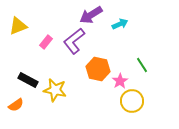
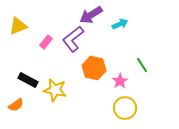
purple L-shape: moved 1 px left, 2 px up
orange hexagon: moved 4 px left, 1 px up
yellow circle: moved 7 px left, 7 px down
